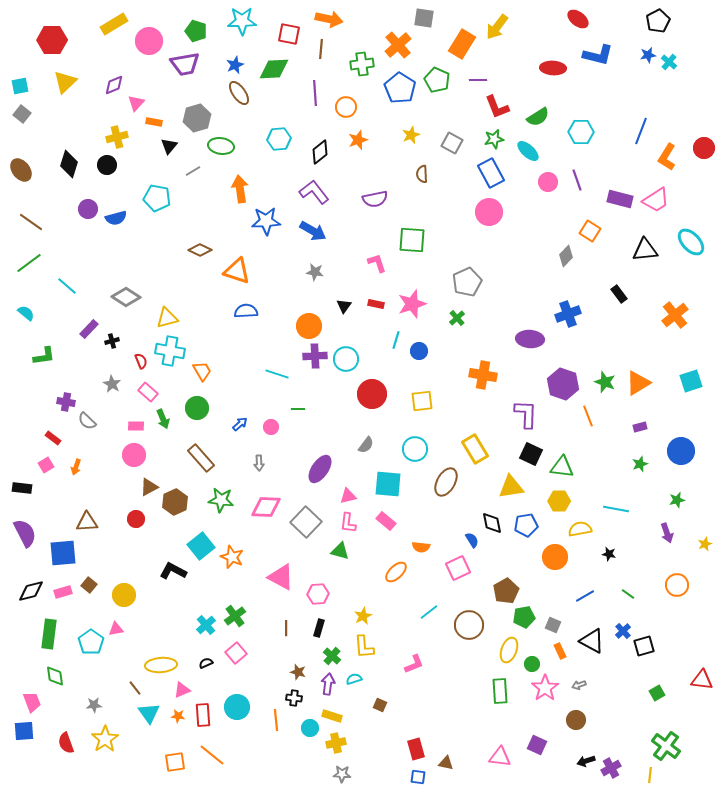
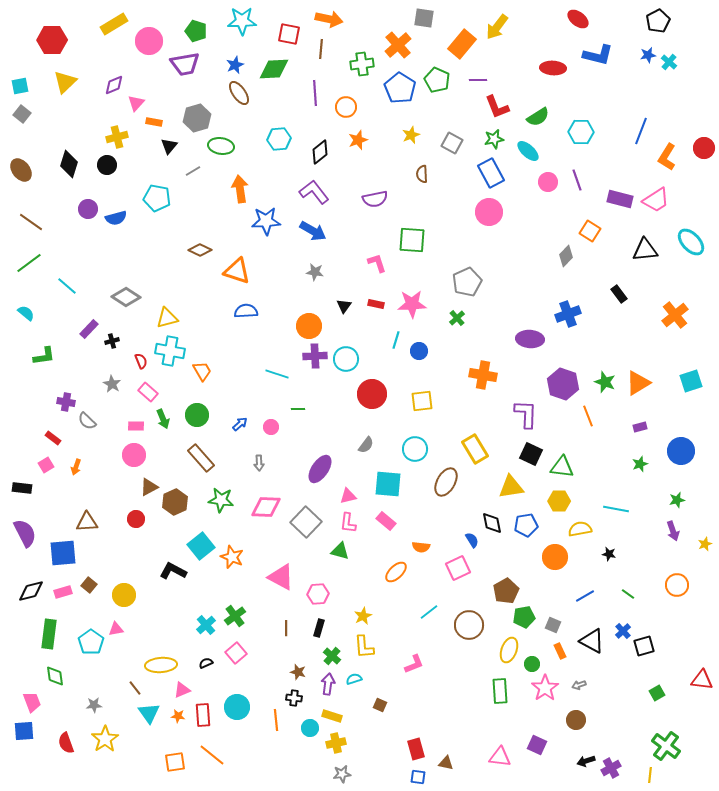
orange rectangle at (462, 44): rotated 8 degrees clockwise
pink star at (412, 304): rotated 16 degrees clockwise
green circle at (197, 408): moved 7 px down
purple arrow at (667, 533): moved 6 px right, 2 px up
gray star at (342, 774): rotated 12 degrees counterclockwise
